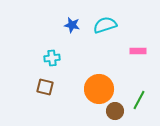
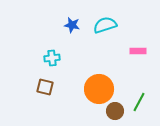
green line: moved 2 px down
